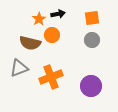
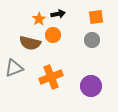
orange square: moved 4 px right, 1 px up
orange circle: moved 1 px right
gray triangle: moved 5 px left
